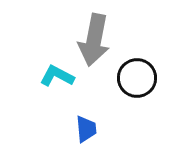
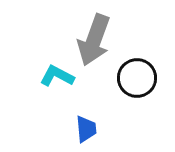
gray arrow: rotated 9 degrees clockwise
